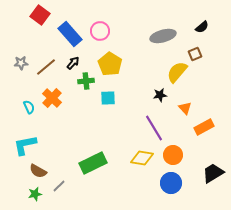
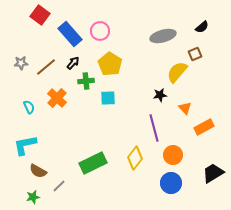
orange cross: moved 5 px right
purple line: rotated 16 degrees clockwise
yellow diamond: moved 7 px left; rotated 60 degrees counterclockwise
green star: moved 2 px left, 3 px down
